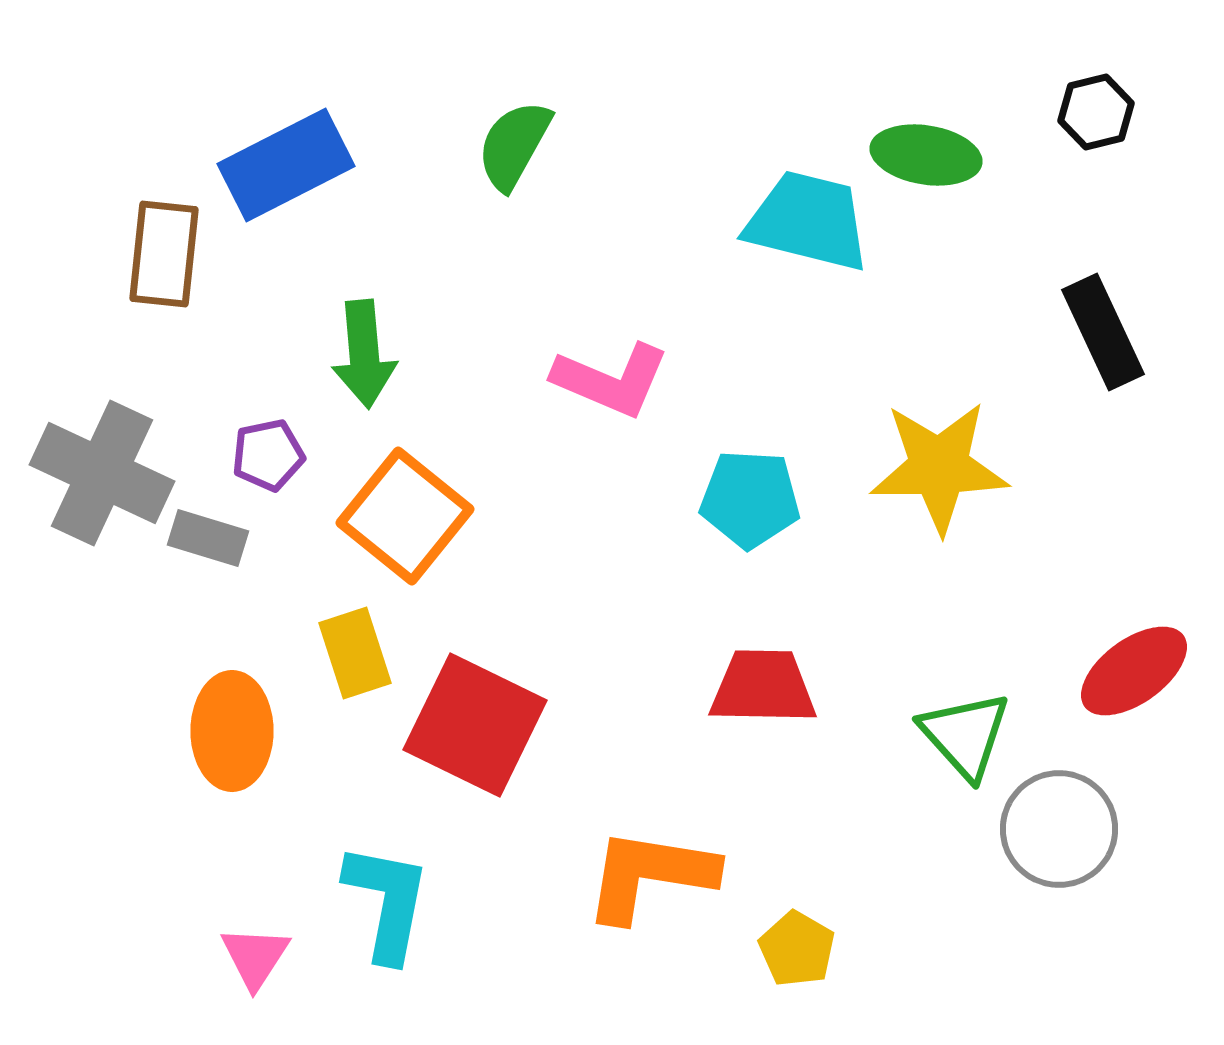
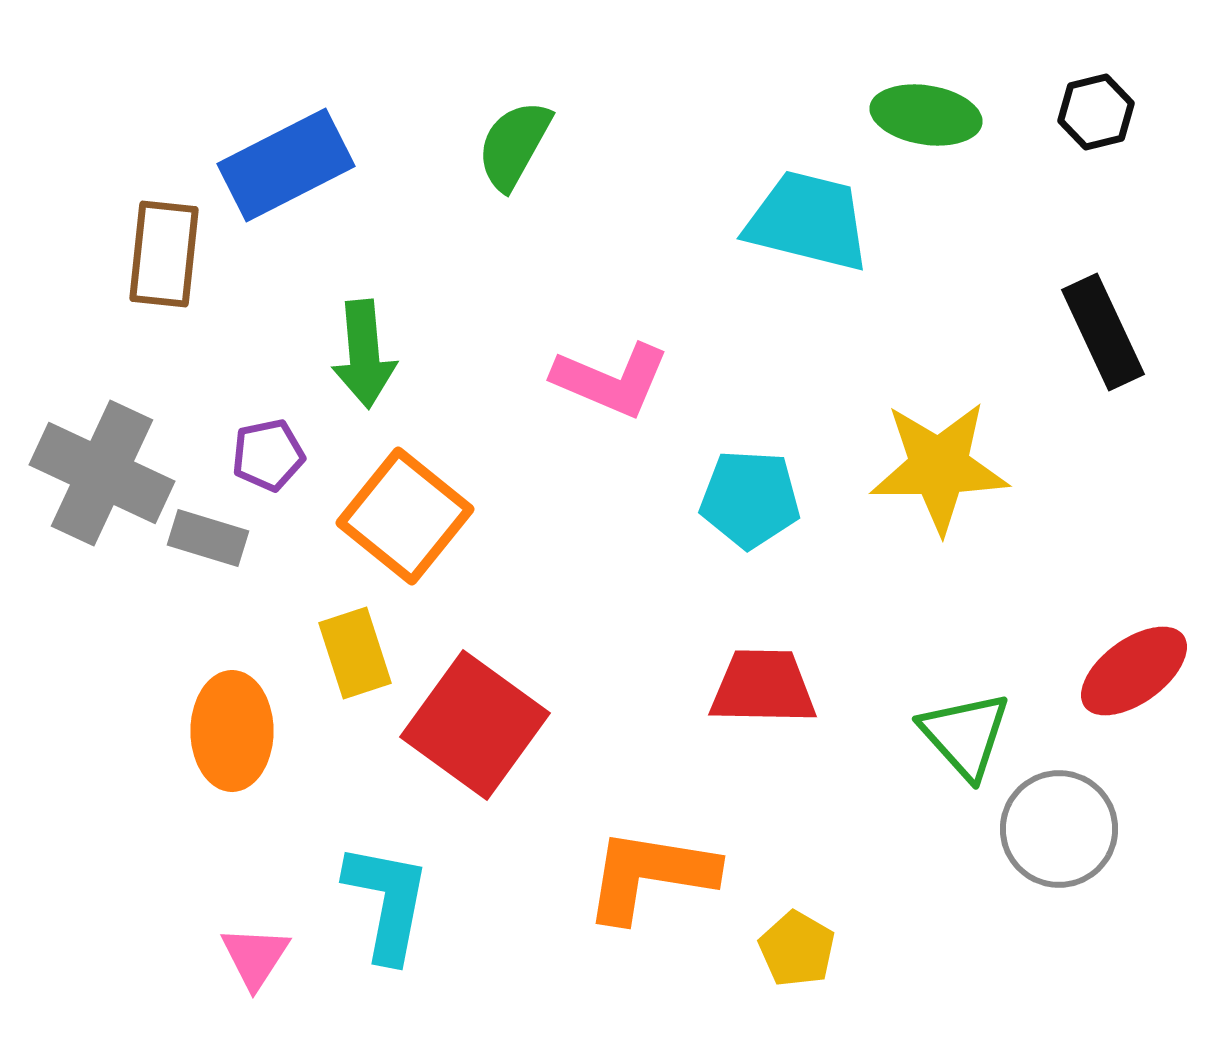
green ellipse: moved 40 px up
red square: rotated 10 degrees clockwise
